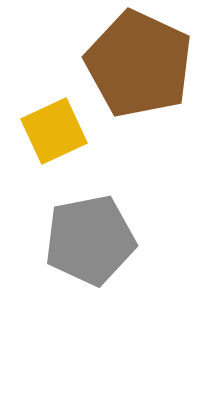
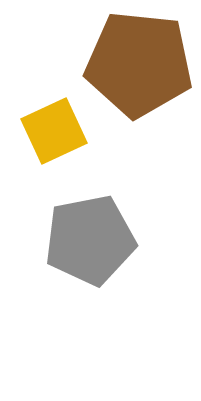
brown pentagon: rotated 19 degrees counterclockwise
